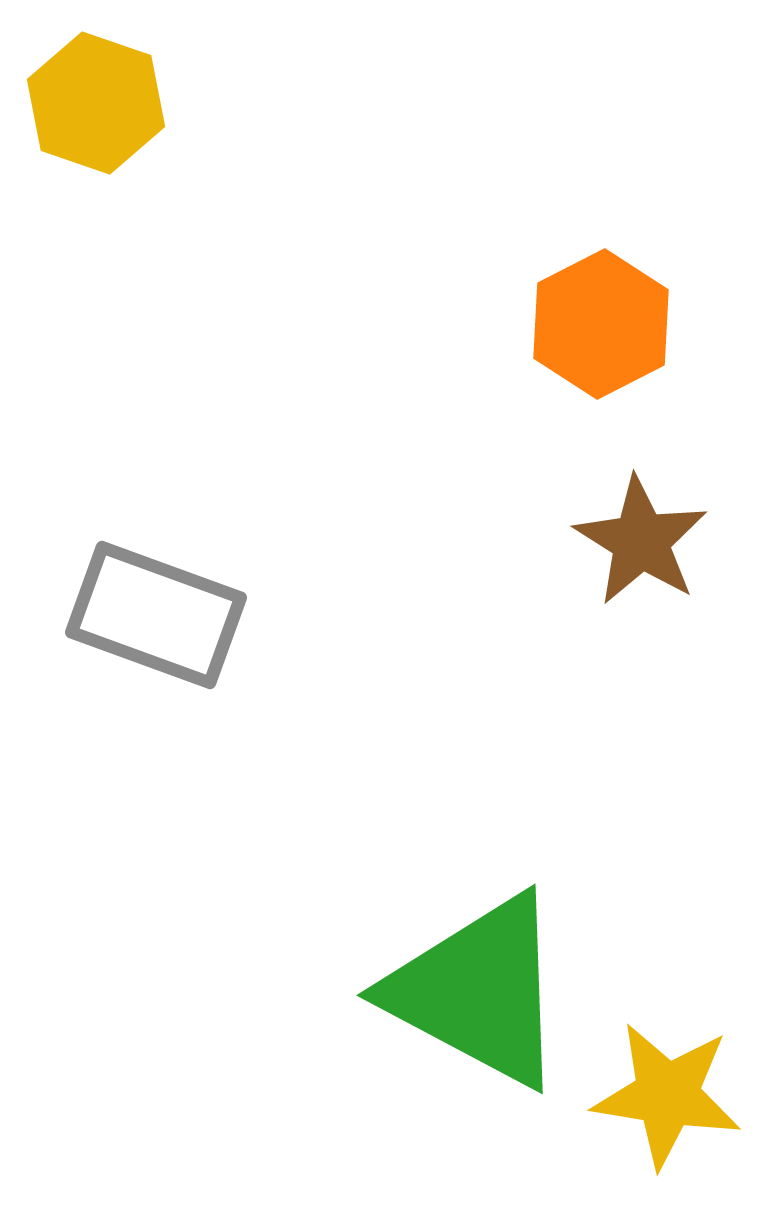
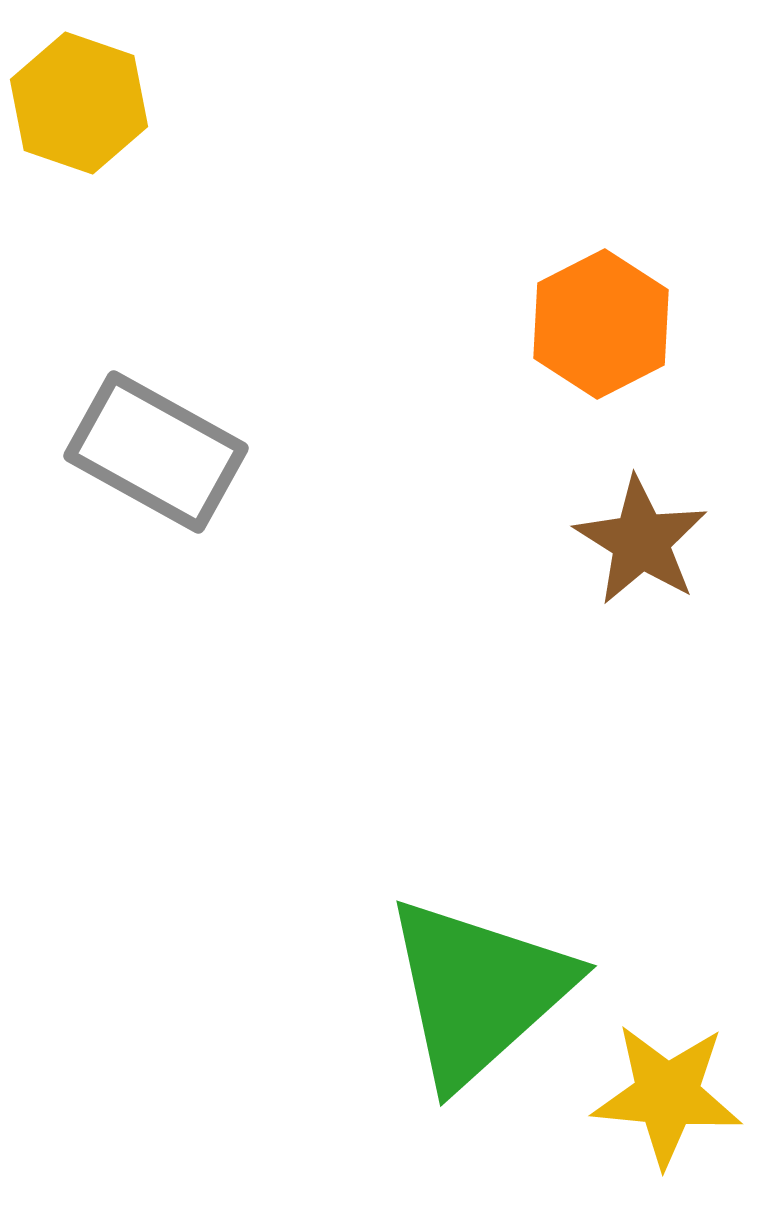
yellow hexagon: moved 17 px left
gray rectangle: moved 163 px up; rotated 9 degrees clockwise
green triangle: rotated 50 degrees clockwise
yellow star: rotated 4 degrees counterclockwise
